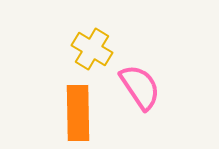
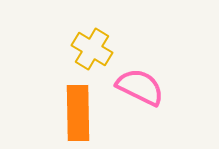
pink semicircle: rotated 30 degrees counterclockwise
